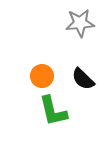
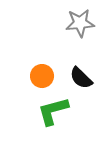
black semicircle: moved 2 px left, 1 px up
green L-shape: rotated 88 degrees clockwise
